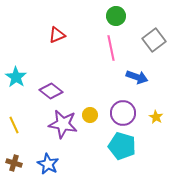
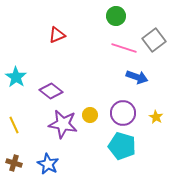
pink line: moved 13 px right; rotated 60 degrees counterclockwise
